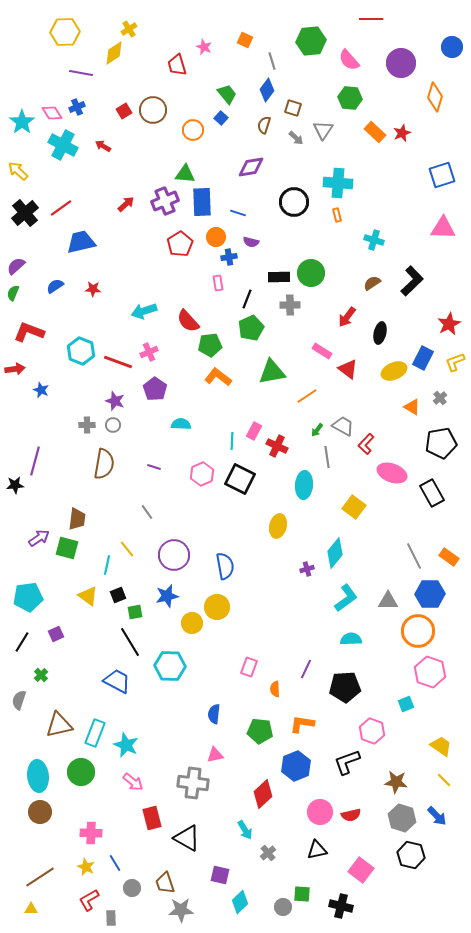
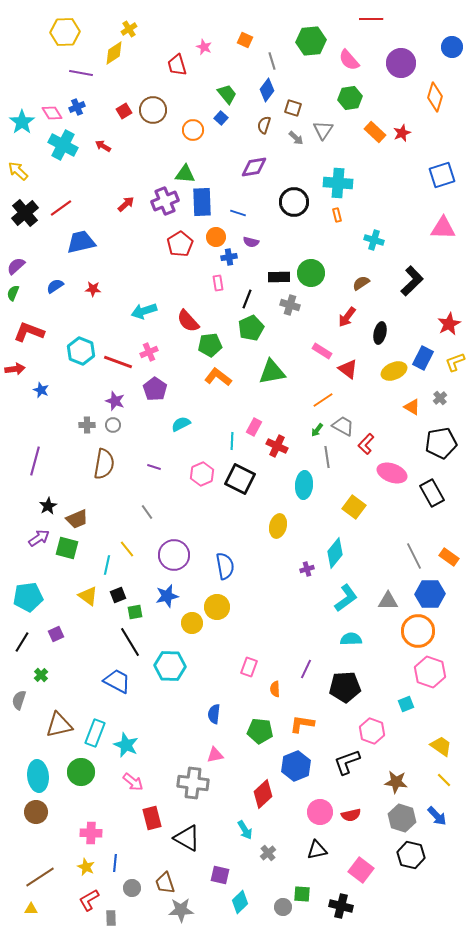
green hexagon at (350, 98): rotated 15 degrees counterclockwise
purple diamond at (251, 167): moved 3 px right
brown semicircle at (372, 283): moved 11 px left
gray cross at (290, 305): rotated 18 degrees clockwise
orange line at (307, 396): moved 16 px right, 4 px down
cyan semicircle at (181, 424): rotated 30 degrees counterclockwise
pink rectangle at (254, 431): moved 4 px up
black star at (15, 485): moved 33 px right, 21 px down; rotated 24 degrees counterclockwise
brown trapezoid at (77, 519): rotated 60 degrees clockwise
brown circle at (40, 812): moved 4 px left
blue line at (115, 863): rotated 36 degrees clockwise
